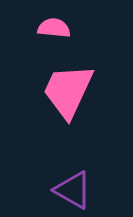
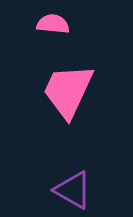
pink semicircle: moved 1 px left, 4 px up
